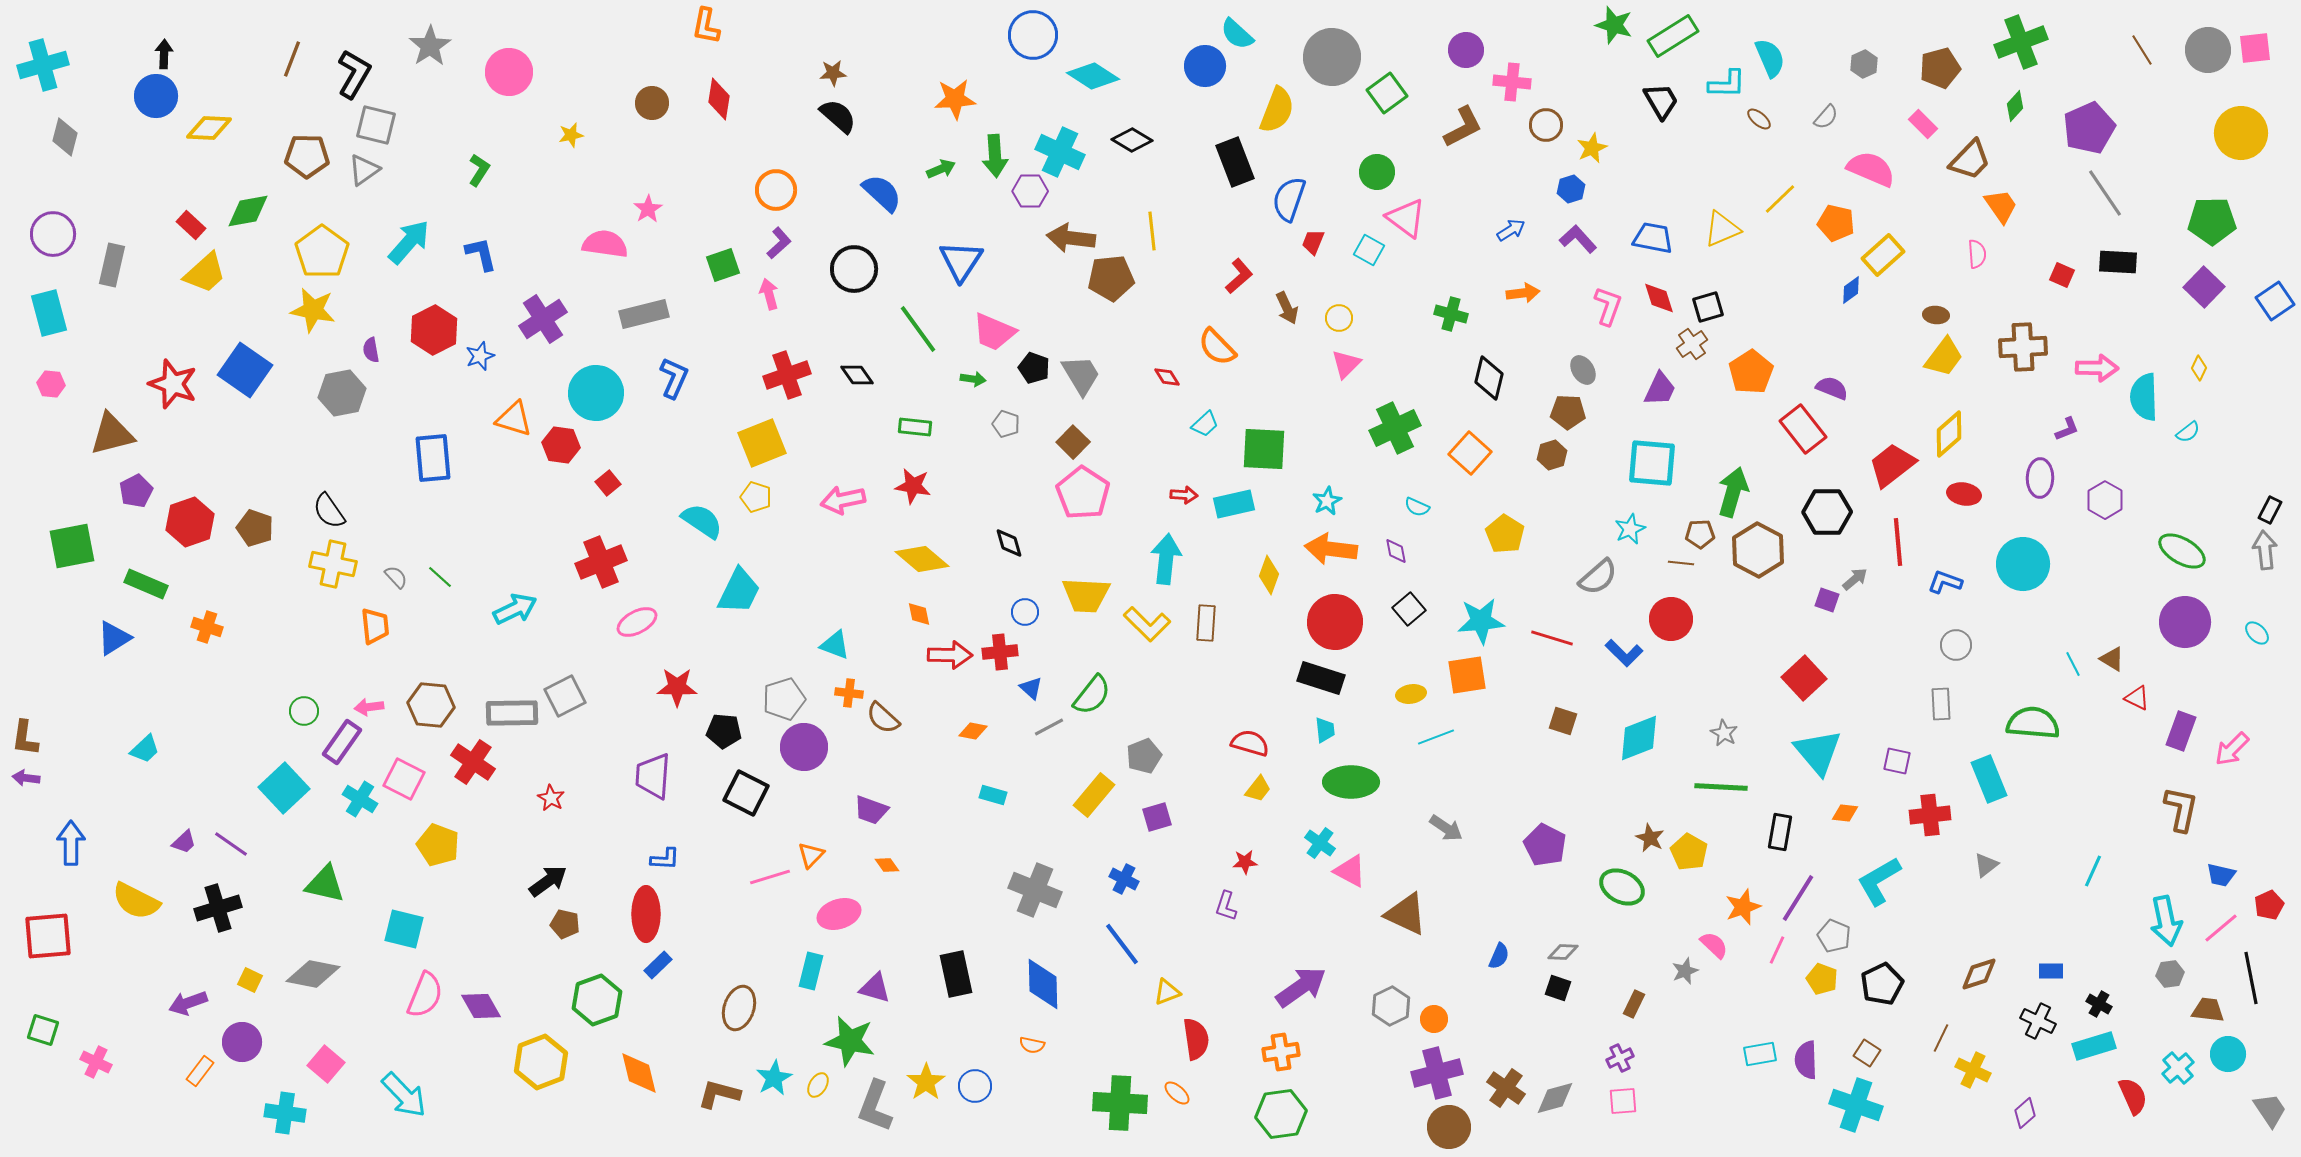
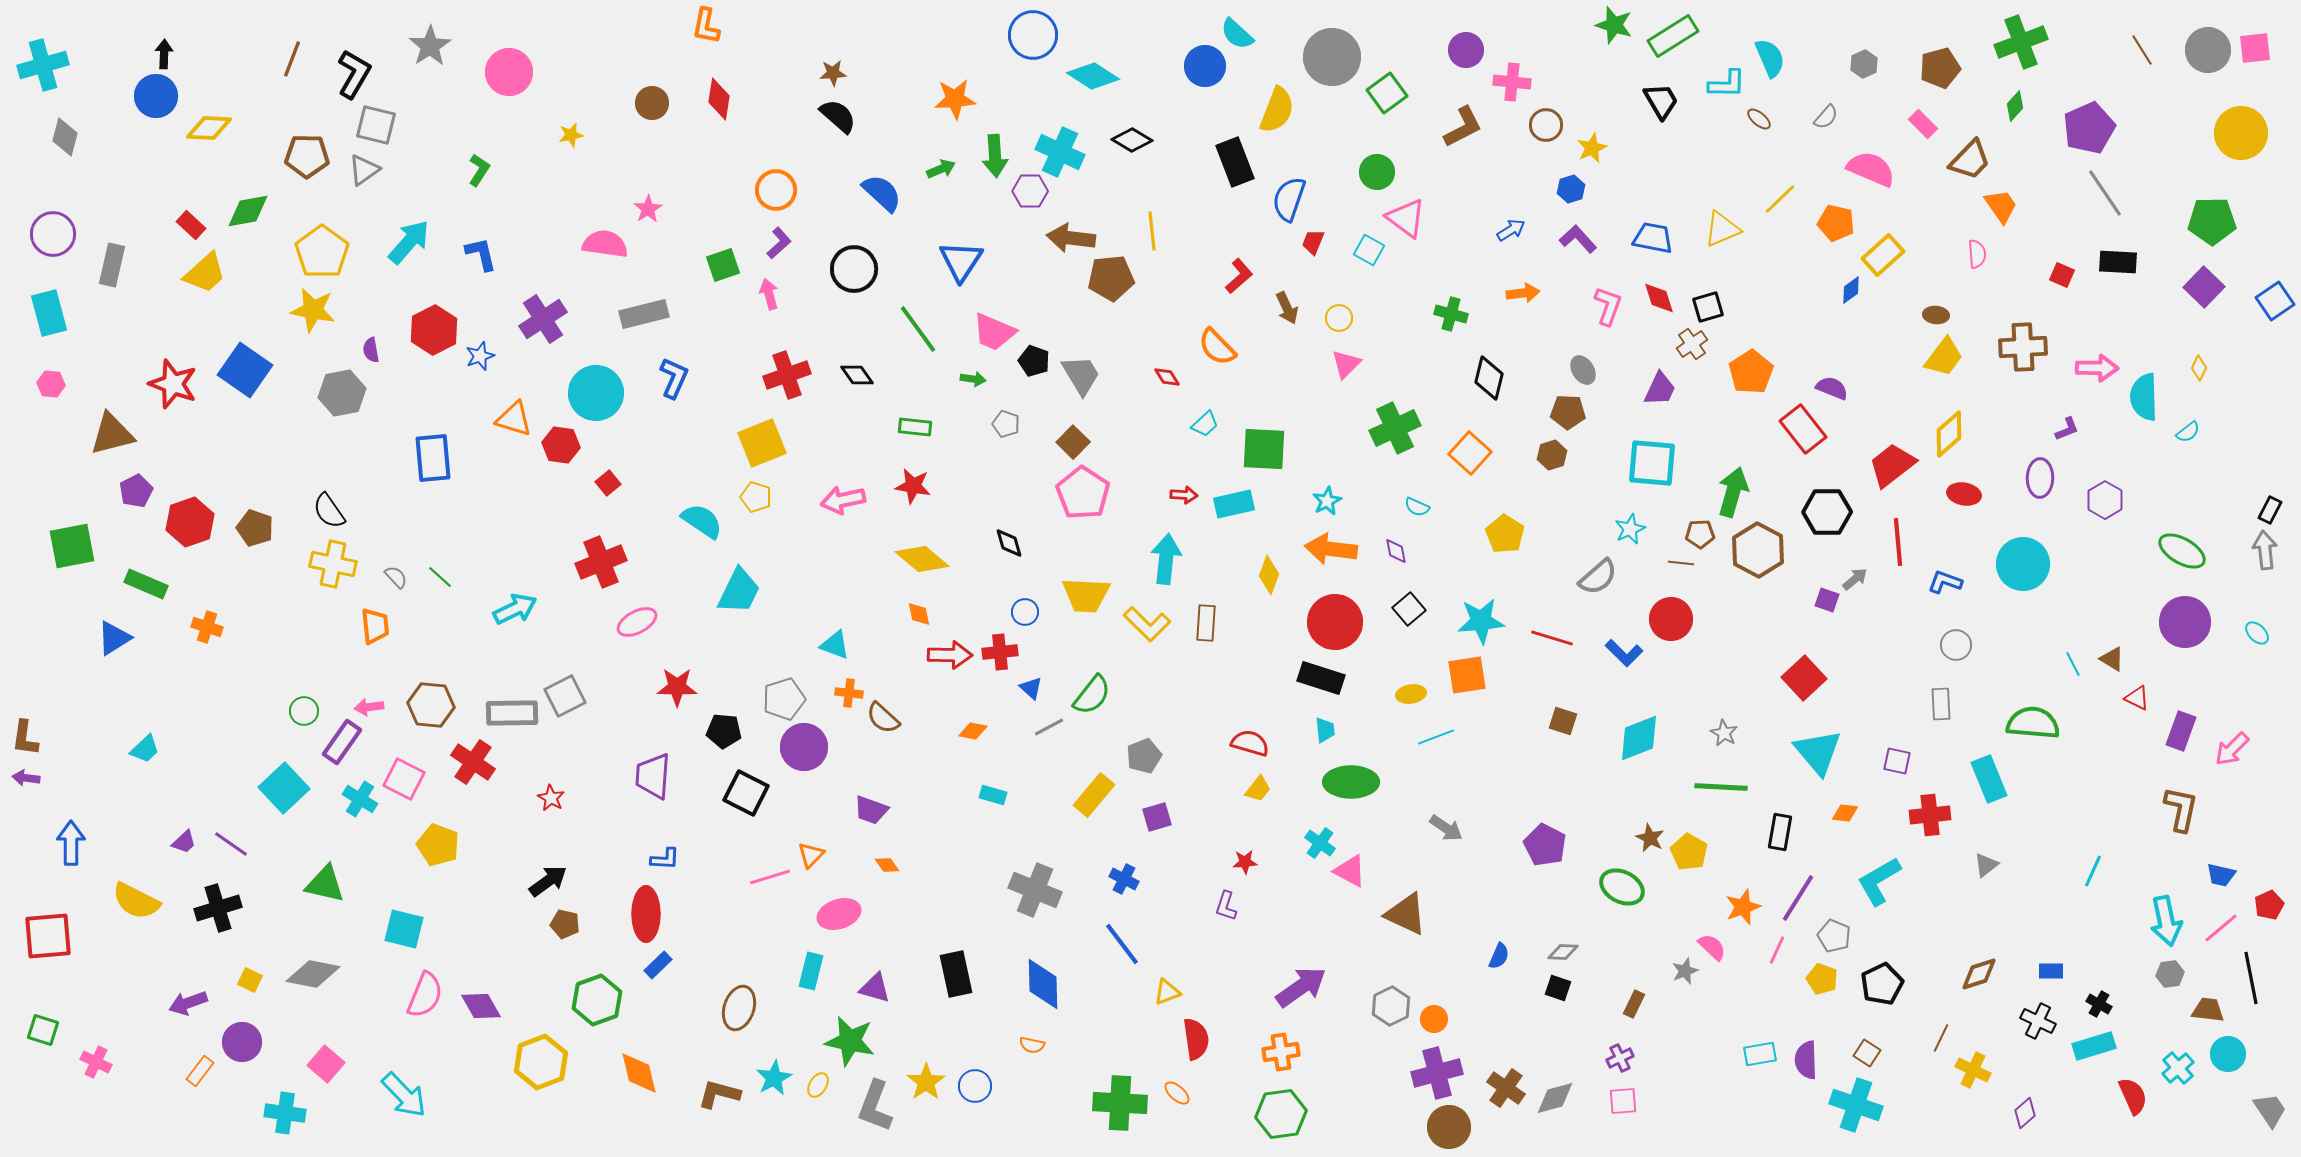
black pentagon at (1034, 368): moved 7 px up
pink semicircle at (1714, 945): moved 2 px left, 2 px down
